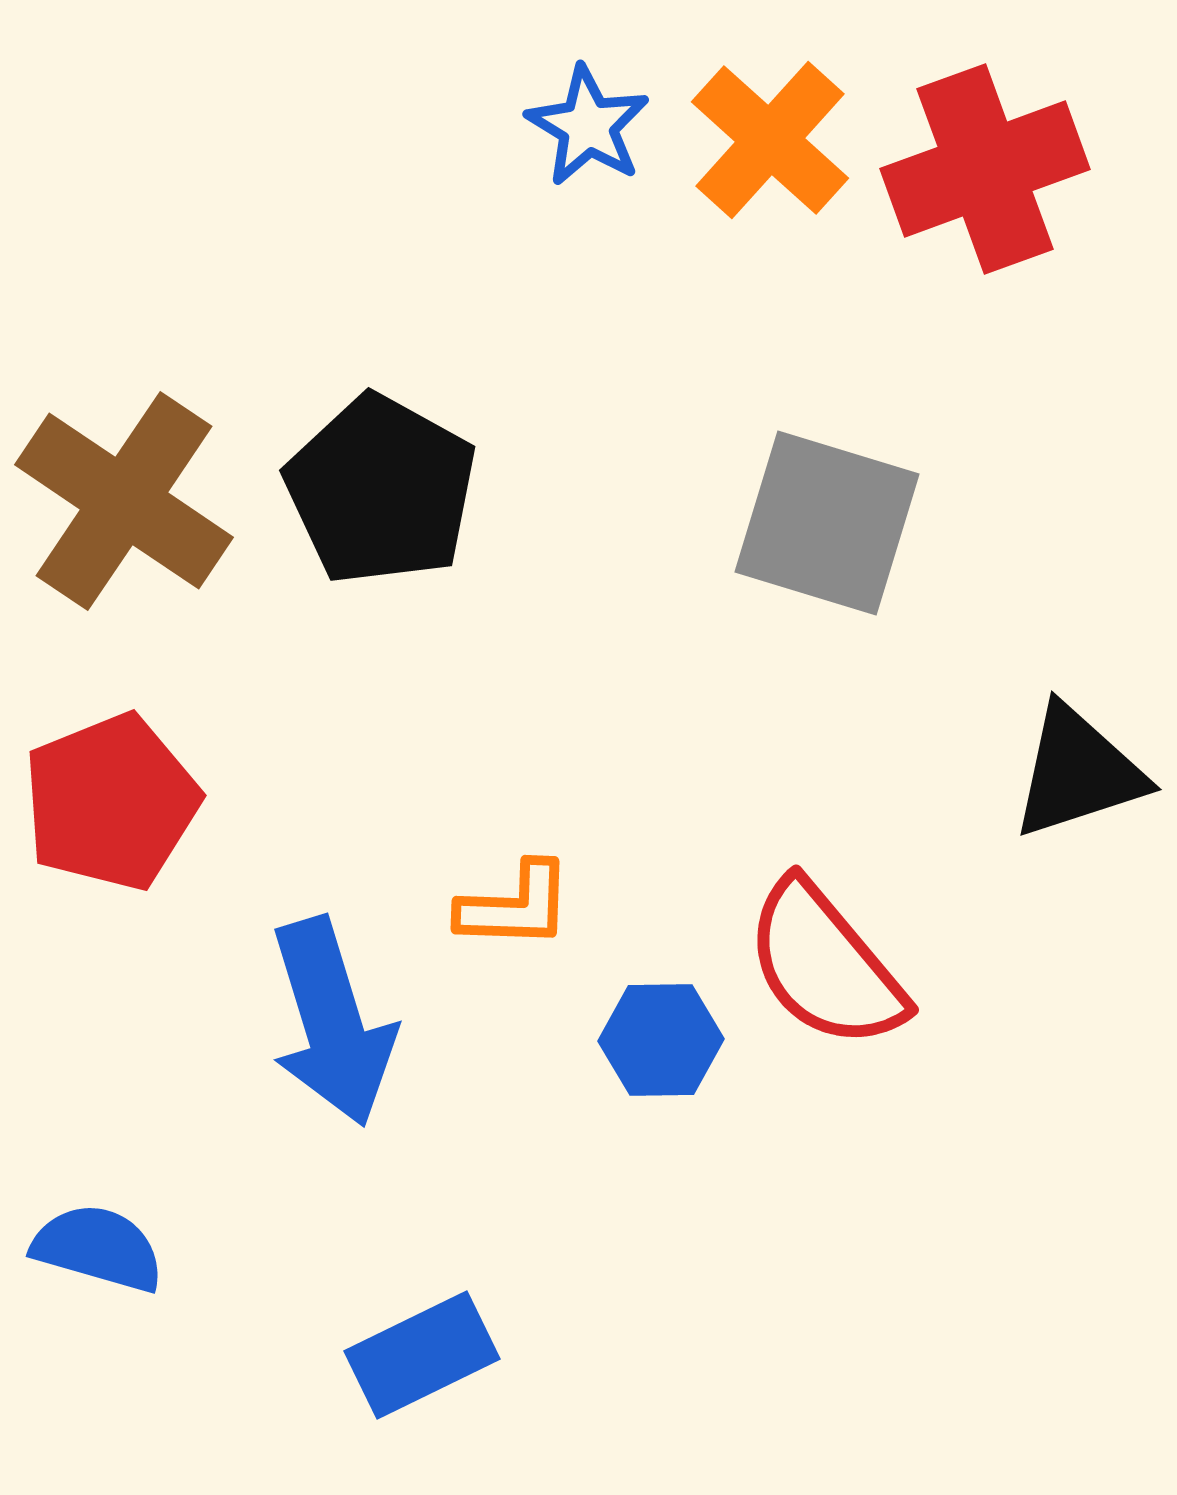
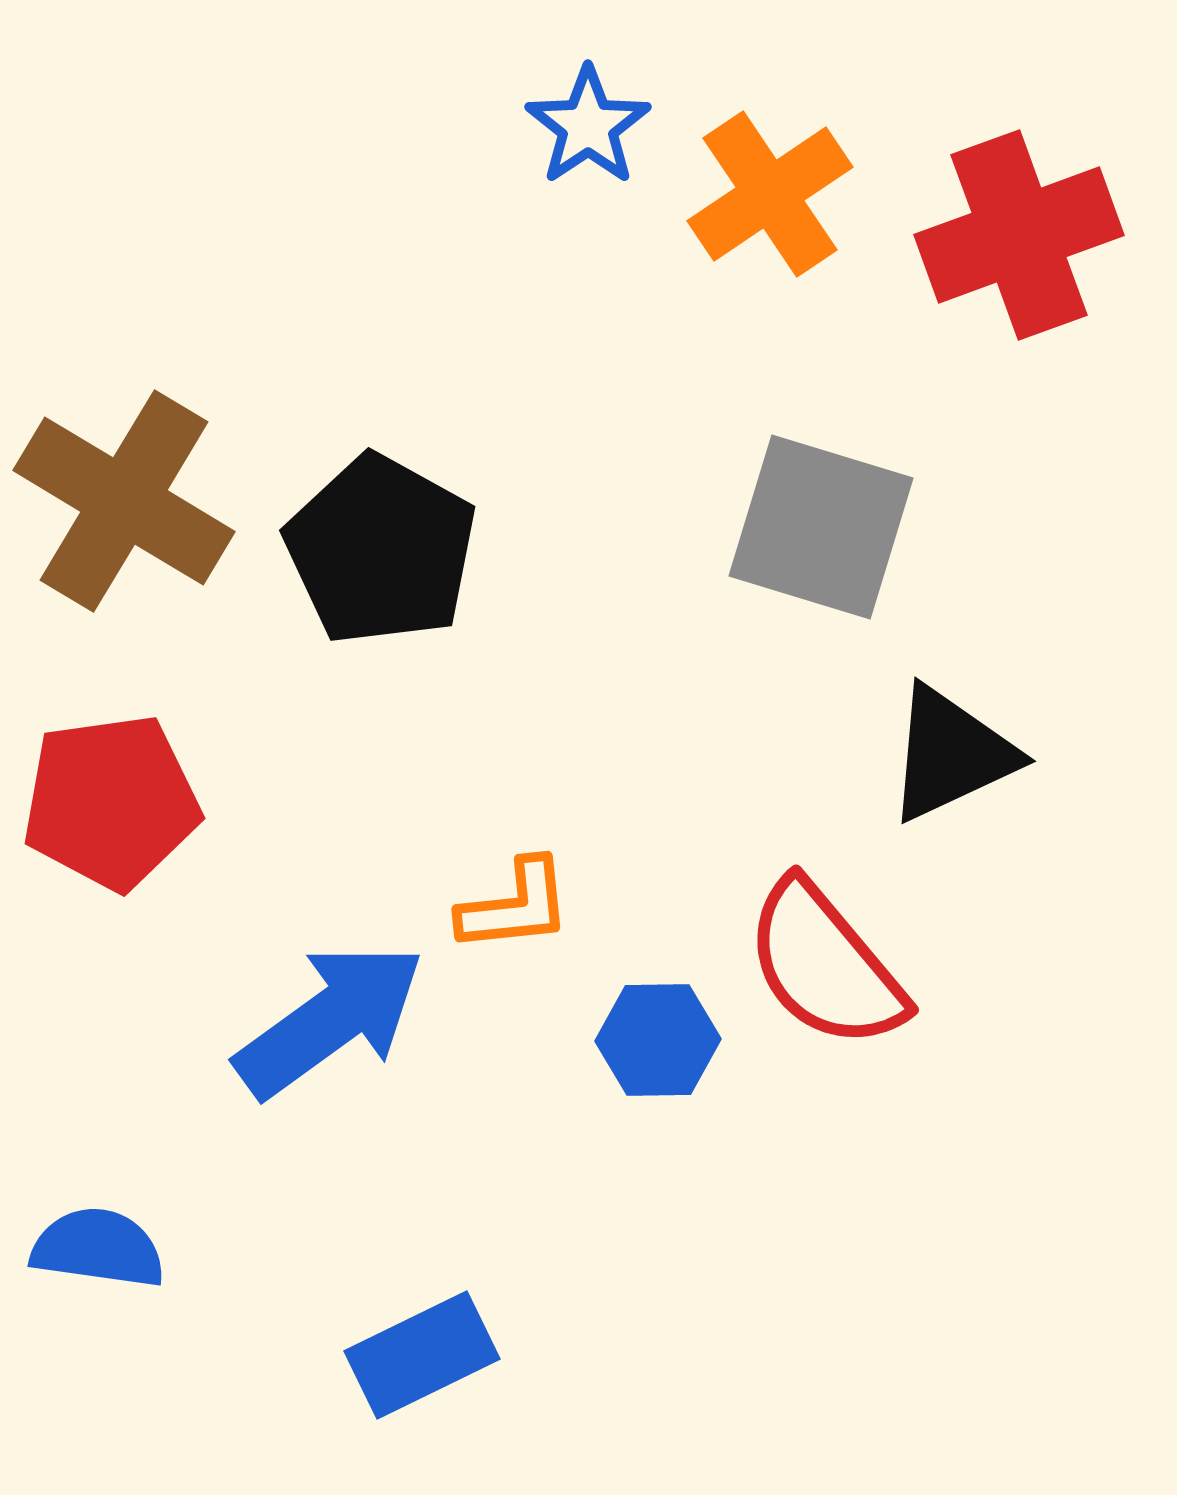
blue star: rotated 7 degrees clockwise
orange cross: moved 54 px down; rotated 14 degrees clockwise
red cross: moved 34 px right, 66 px down
black pentagon: moved 60 px down
brown cross: rotated 3 degrees counterclockwise
gray square: moved 6 px left, 4 px down
black triangle: moved 127 px left, 18 px up; rotated 7 degrees counterclockwise
red pentagon: rotated 14 degrees clockwise
orange L-shape: rotated 8 degrees counterclockwise
blue arrow: moved 2 px left, 2 px up; rotated 109 degrees counterclockwise
blue hexagon: moved 3 px left
blue semicircle: rotated 8 degrees counterclockwise
